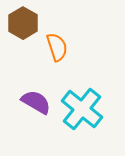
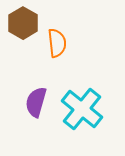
orange semicircle: moved 4 px up; rotated 12 degrees clockwise
purple semicircle: rotated 104 degrees counterclockwise
